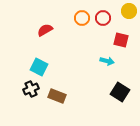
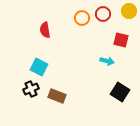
red circle: moved 4 px up
red semicircle: rotated 70 degrees counterclockwise
